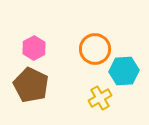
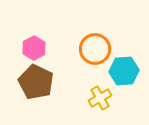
brown pentagon: moved 5 px right, 3 px up
